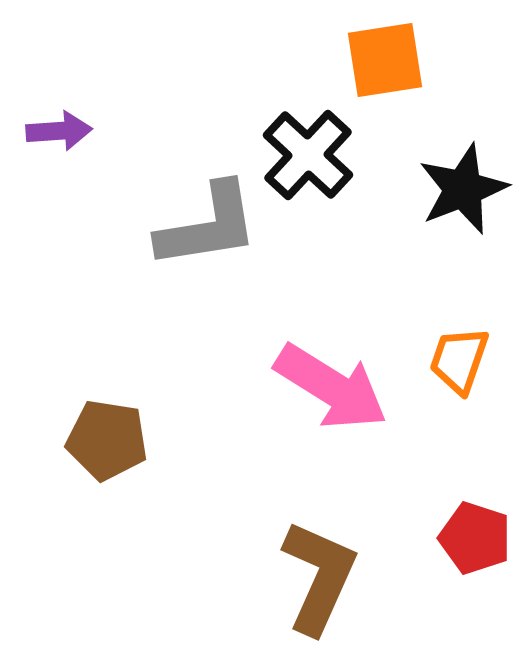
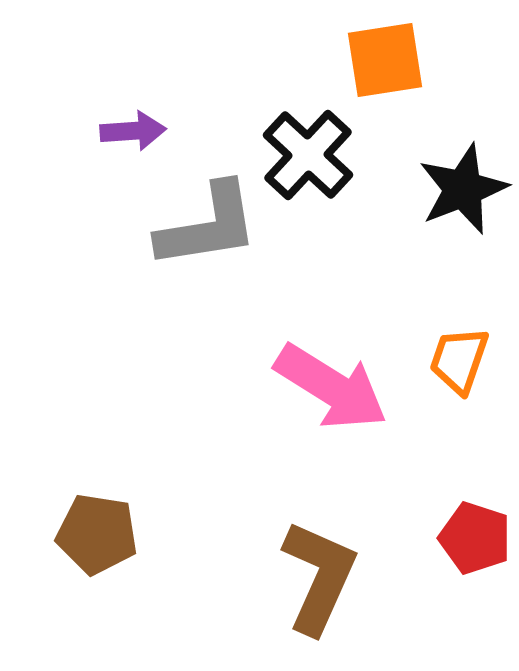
purple arrow: moved 74 px right
brown pentagon: moved 10 px left, 94 px down
